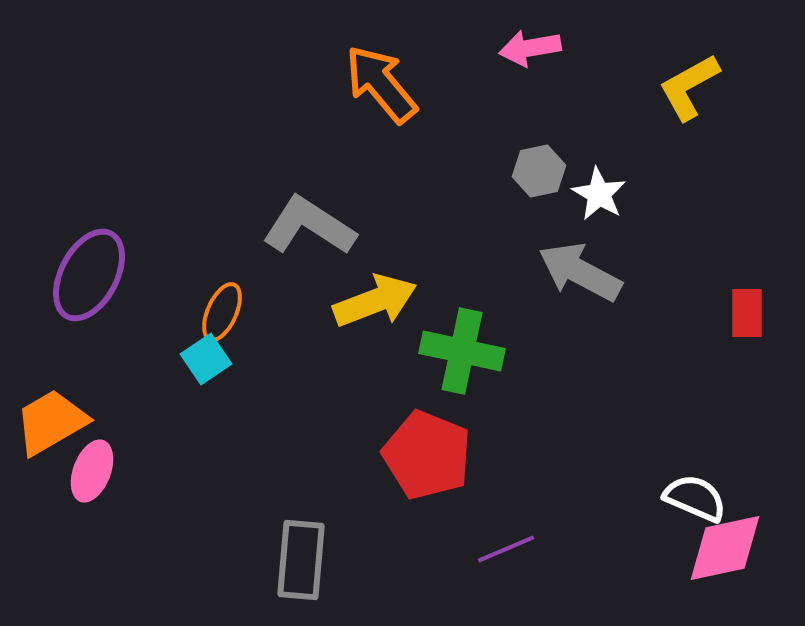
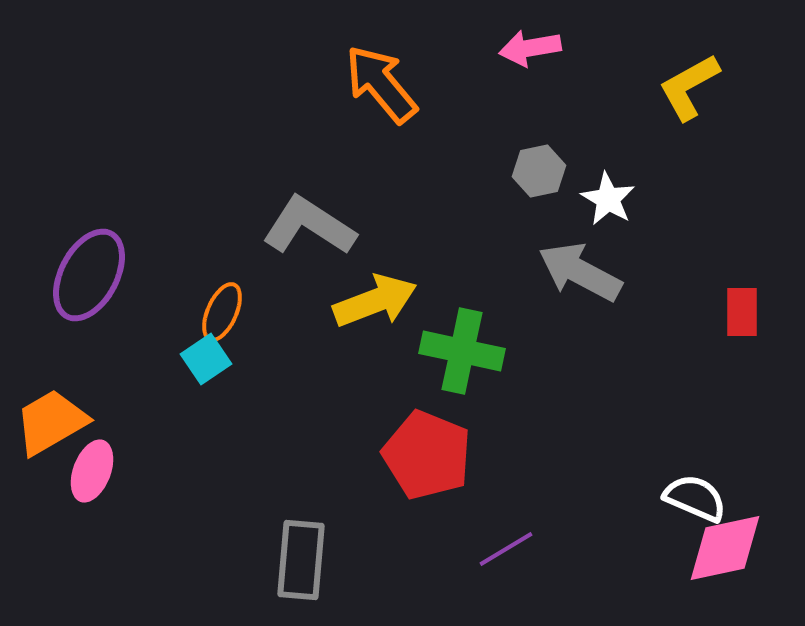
white star: moved 9 px right, 5 px down
red rectangle: moved 5 px left, 1 px up
purple line: rotated 8 degrees counterclockwise
